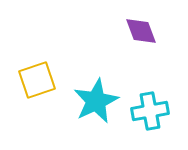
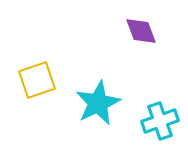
cyan star: moved 2 px right, 2 px down
cyan cross: moved 10 px right, 10 px down; rotated 9 degrees counterclockwise
